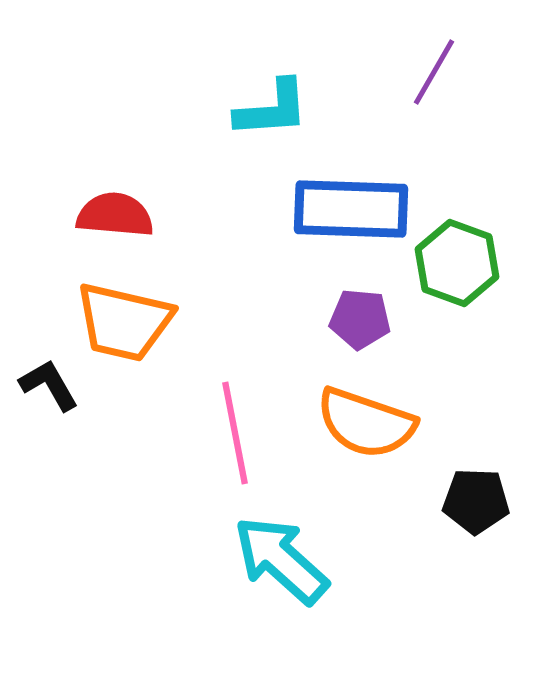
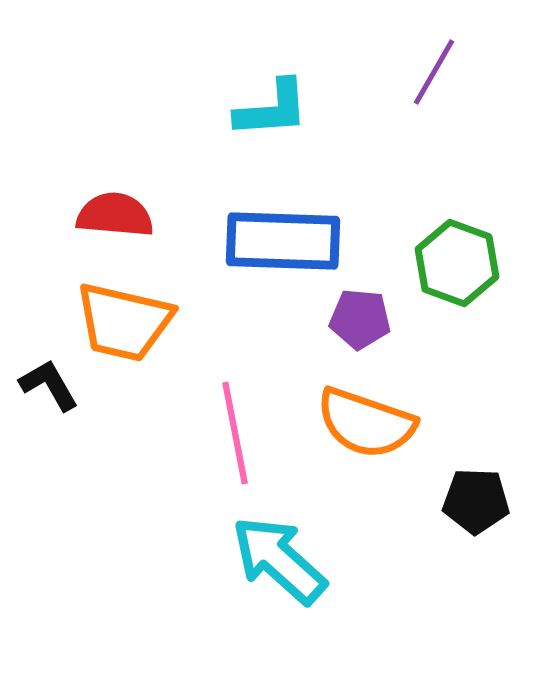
blue rectangle: moved 68 px left, 32 px down
cyan arrow: moved 2 px left
